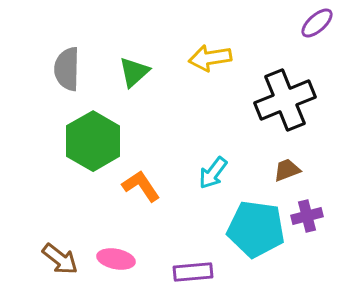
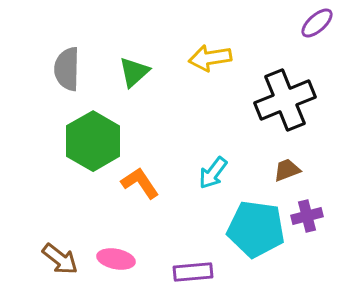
orange L-shape: moved 1 px left, 3 px up
